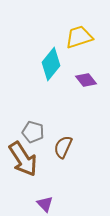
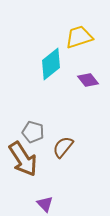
cyan diamond: rotated 12 degrees clockwise
purple diamond: moved 2 px right
brown semicircle: rotated 15 degrees clockwise
